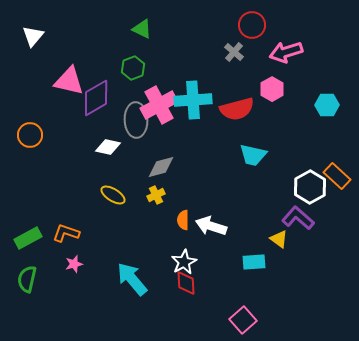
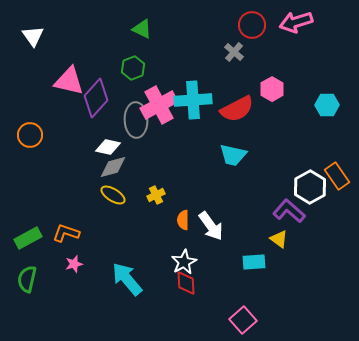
white triangle: rotated 15 degrees counterclockwise
pink arrow: moved 10 px right, 30 px up
purple diamond: rotated 18 degrees counterclockwise
red semicircle: rotated 12 degrees counterclockwise
cyan trapezoid: moved 20 px left
gray diamond: moved 48 px left
orange rectangle: rotated 12 degrees clockwise
purple L-shape: moved 9 px left, 7 px up
white arrow: rotated 144 degrees counterclockwise
cyan arrow: moved 5 px left
